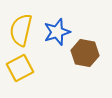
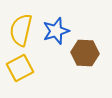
blue star: moved 1 px left, 1 px up
brown hexagon: rotated 8 degrees counterclockwise
